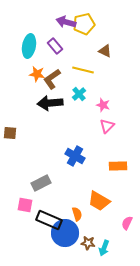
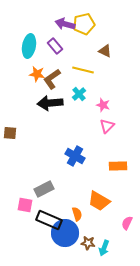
purple arrow: moved 1 px left, 2 px down
gray rectangle: moved 3 px right, 6 px down
